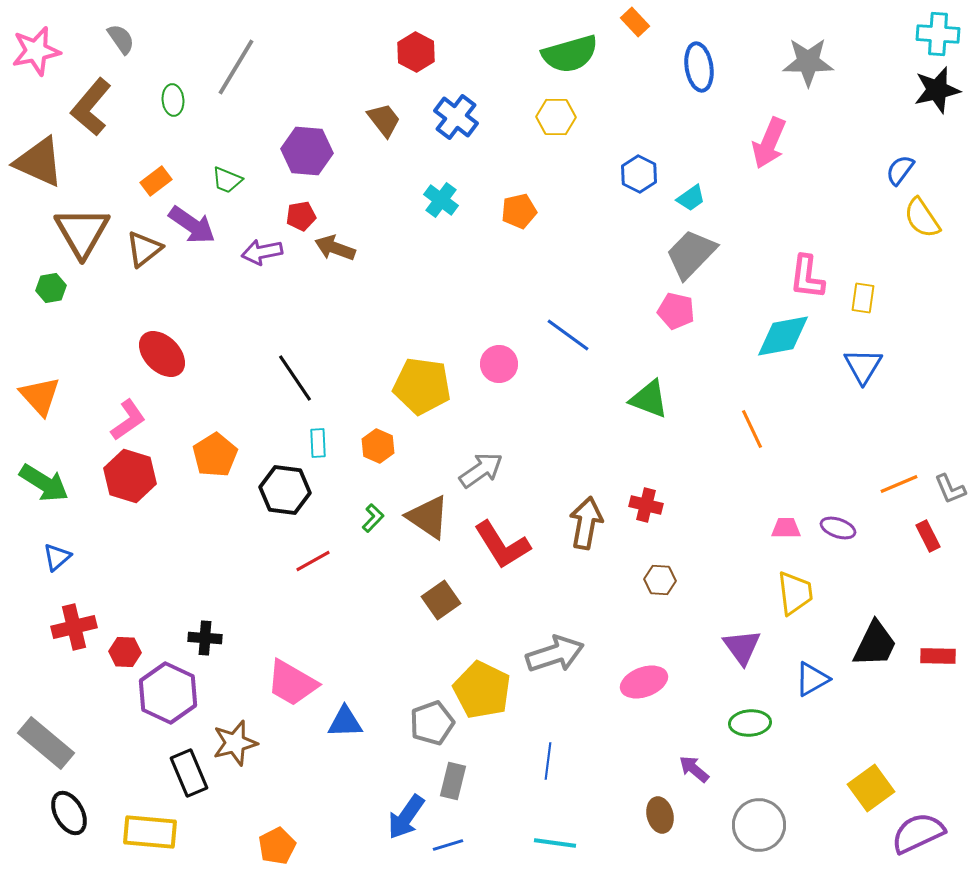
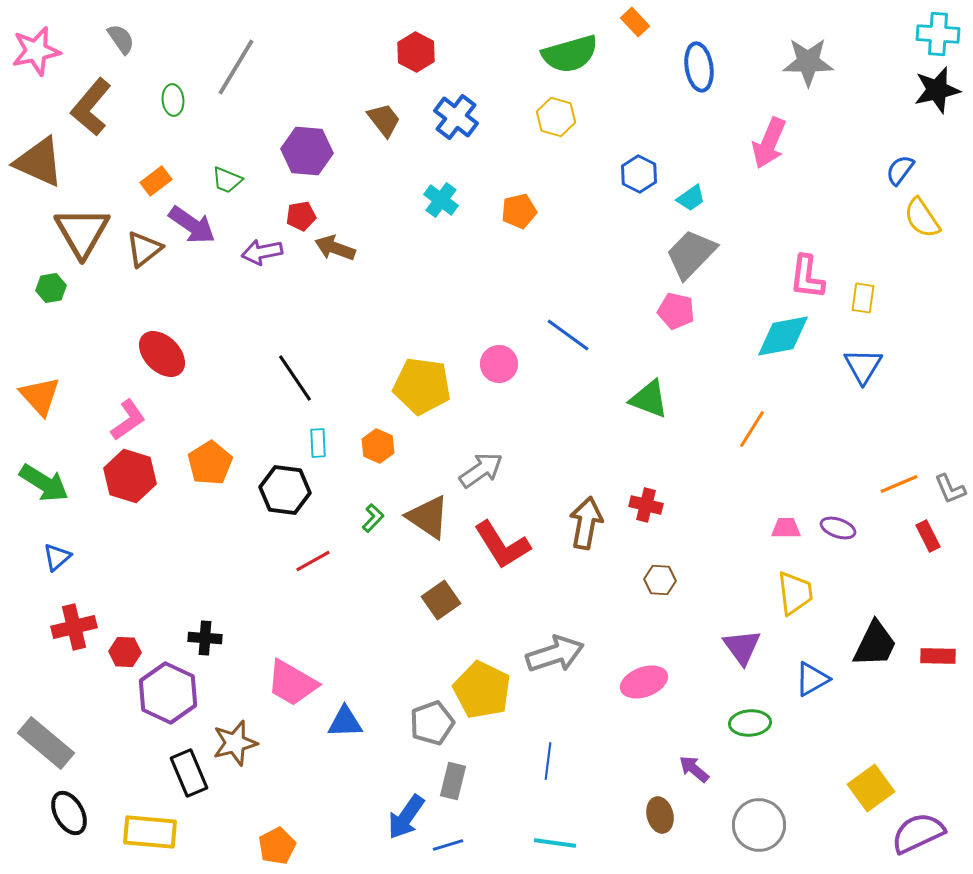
yellow hexagon at (556, 117): rotated 15 degrees clockwise
orange line at (752, 429): rotated 57 degrees clockwise
orange pentagon at (215, 455): moved 5 px left, 8 px down
